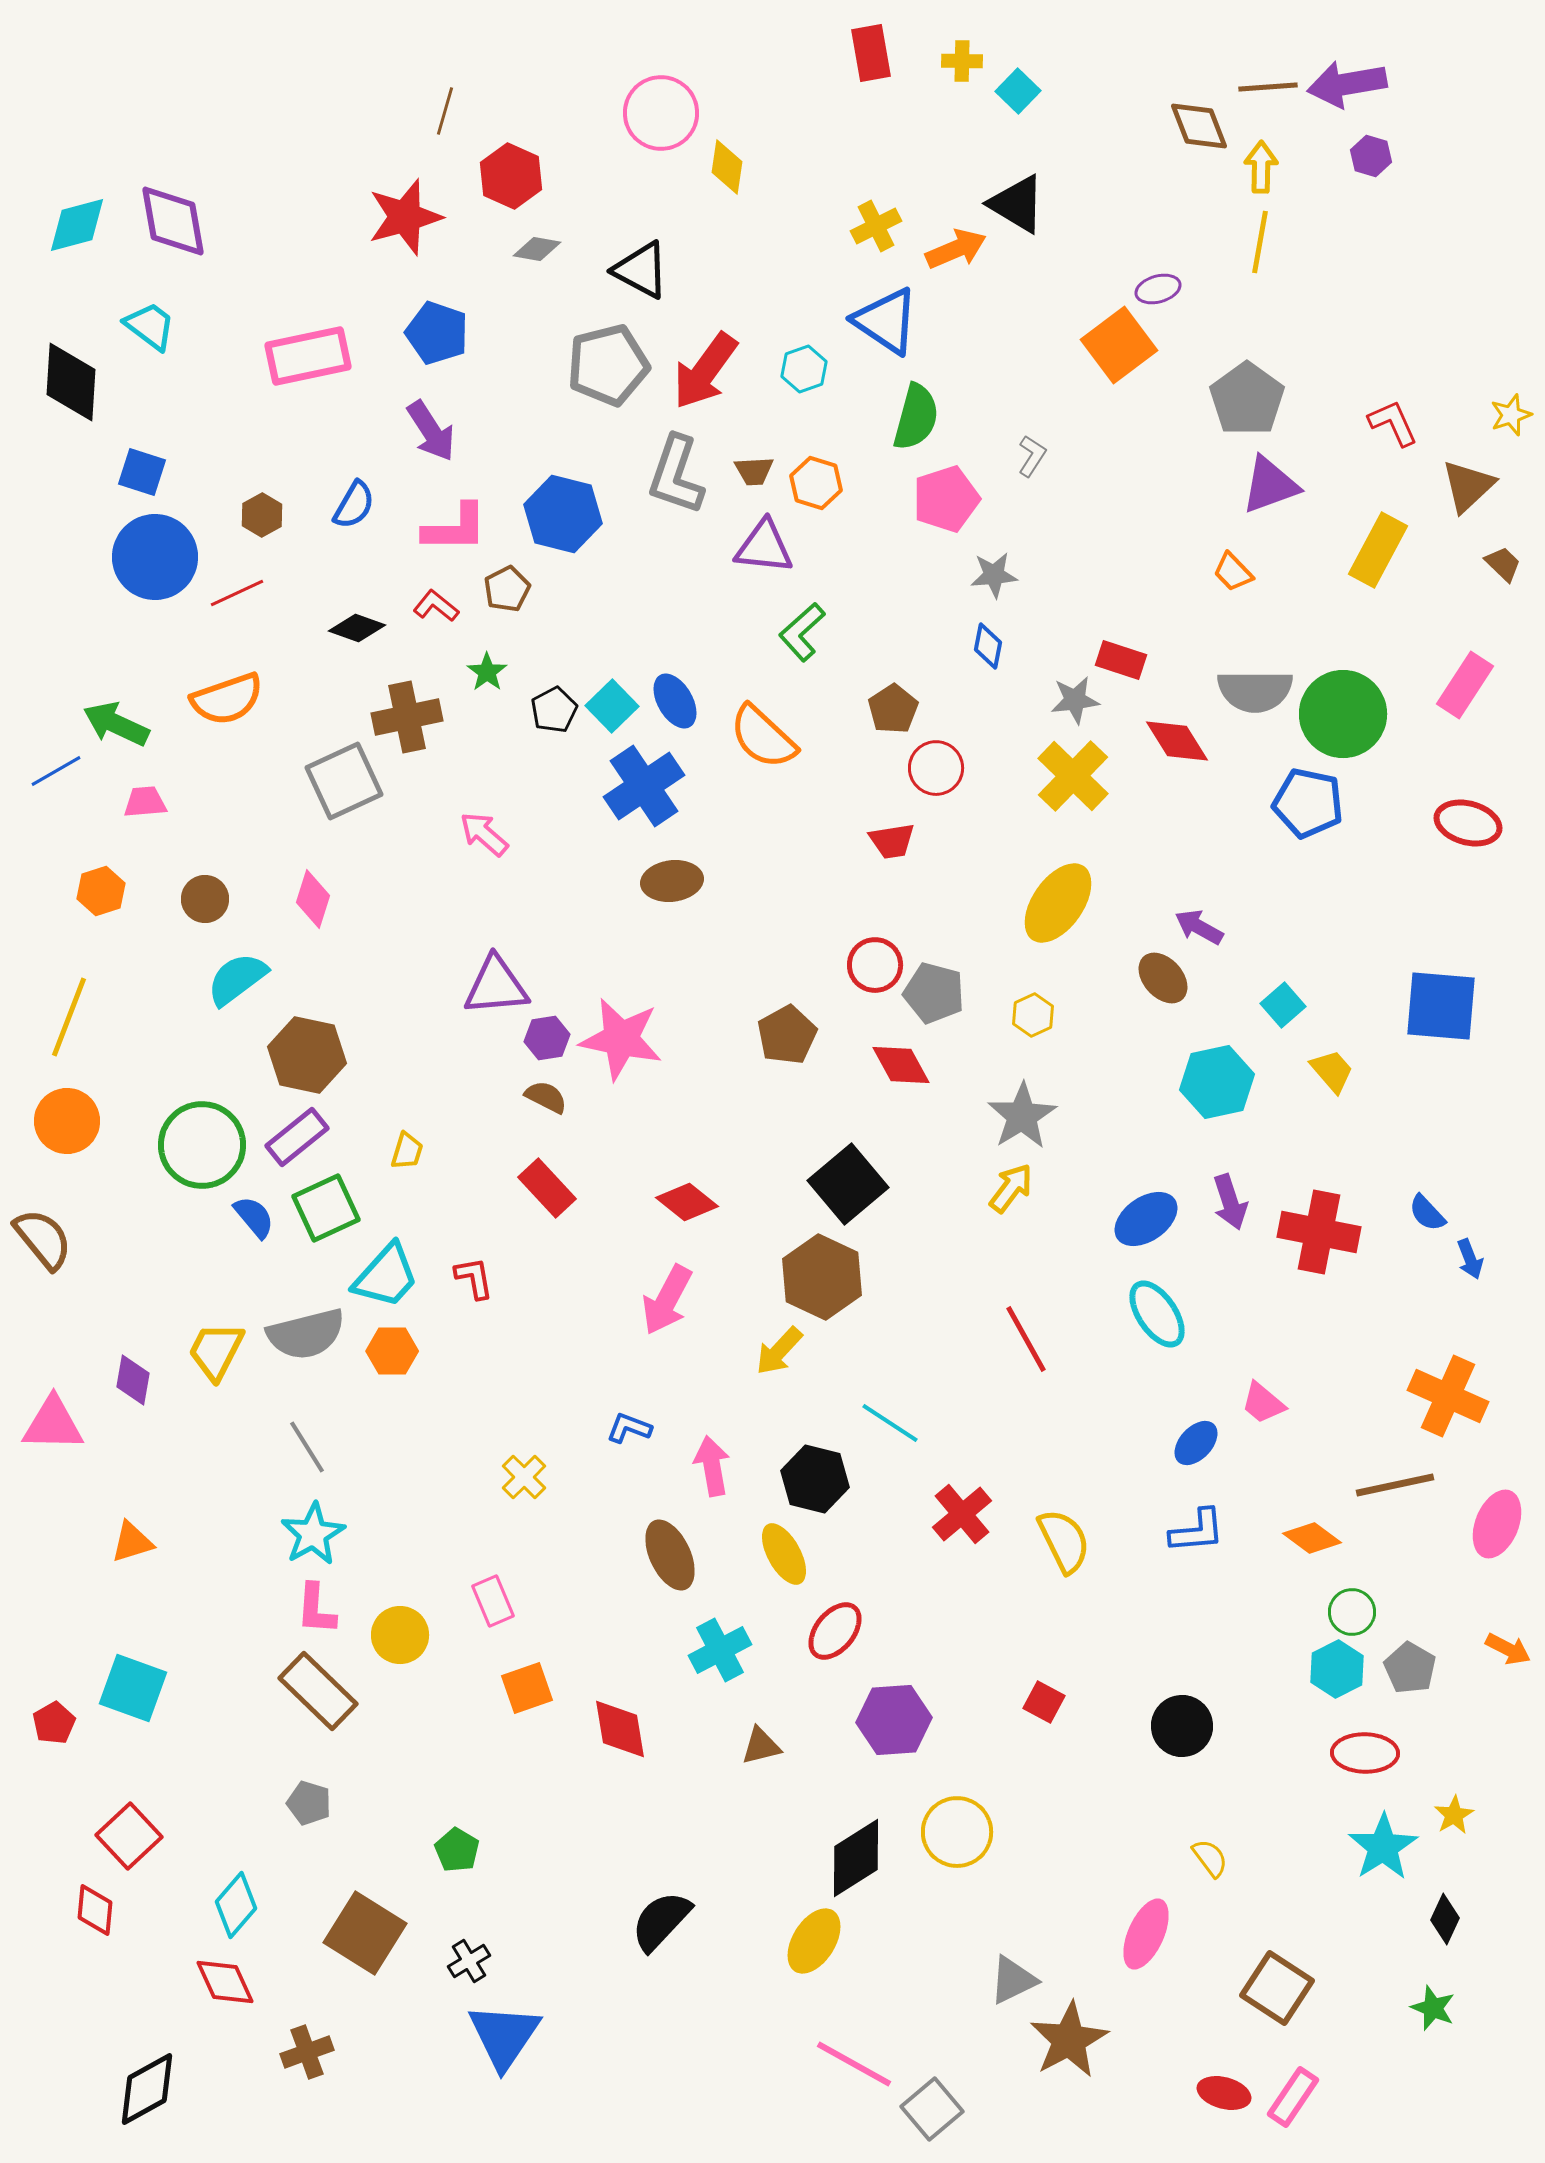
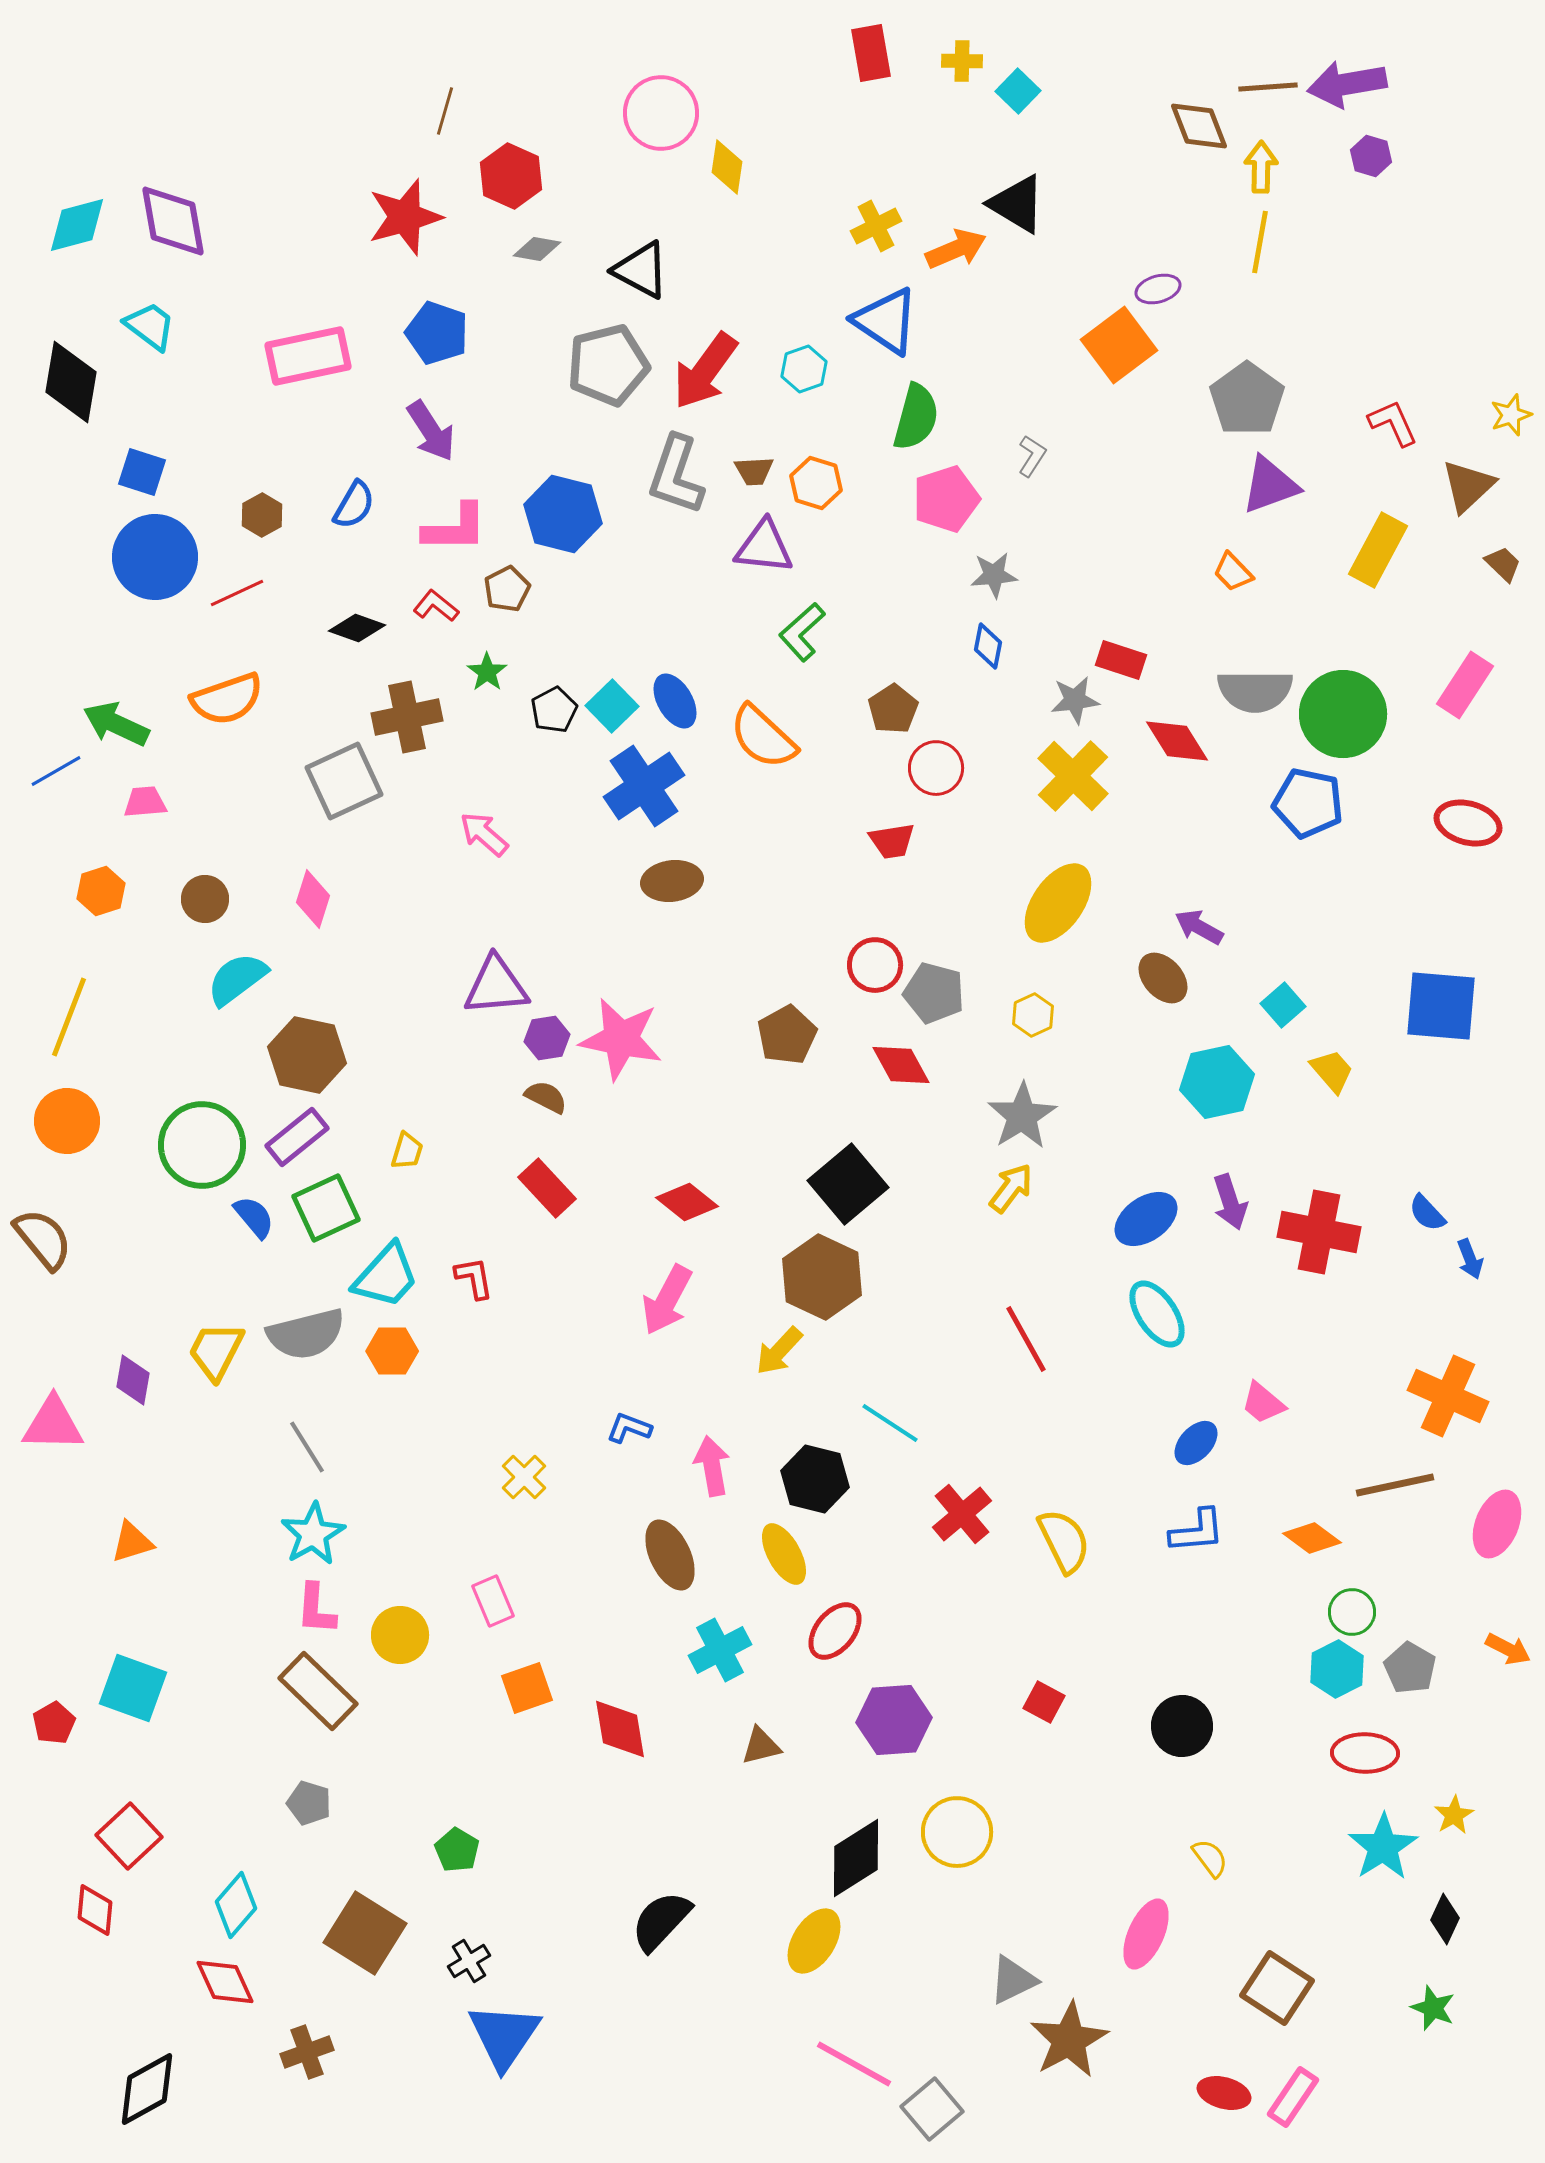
black diamond at (71, 382): rotated 6 degrees clockwise
